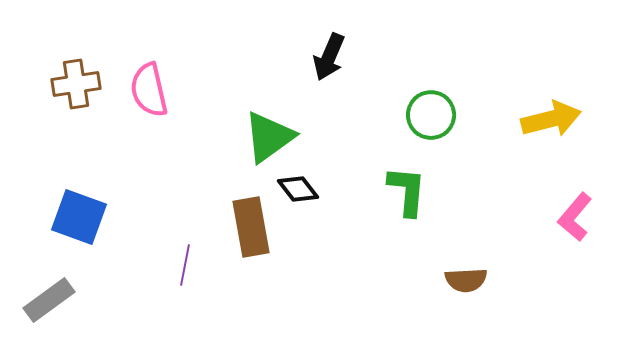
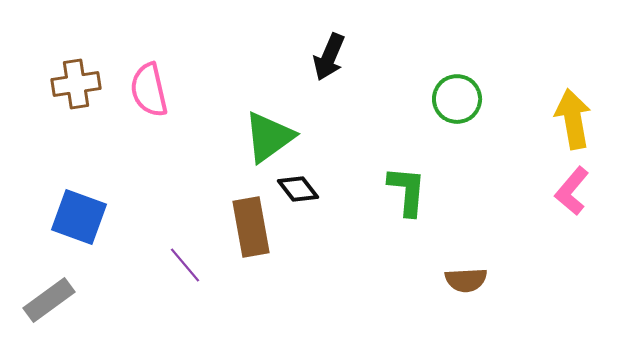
green circle: moved 26 px right, 16 px up
yellow arrow: moved 22 px right; rotated 86 degrees counterclockwise
pink L-shape: moved 3 px left, 26 px up
purple line: rotated 51 degrees counterclockwise
